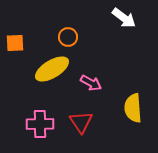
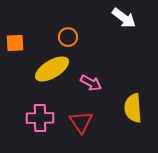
pink cross: moved 6 px up
